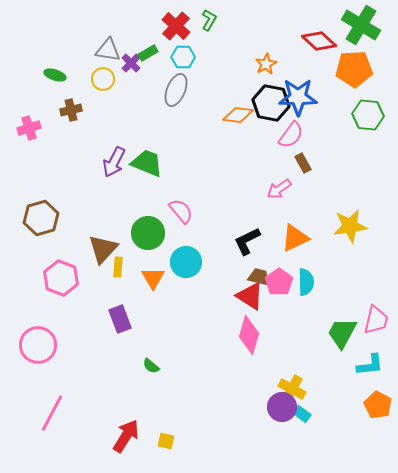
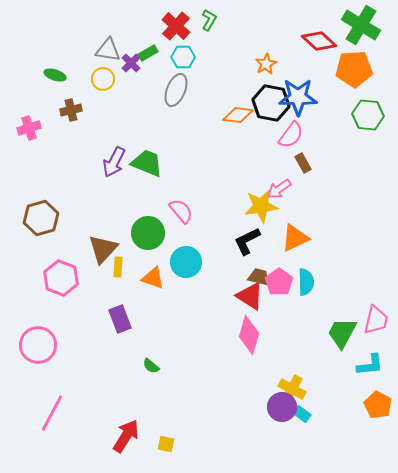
yellow star at (350, 226): moved 89 px left, 20 px up
orange triangle at (153, 278): rotated 40 degrees counterclockwise
yellow square at (166, 441): moved 3 px down
